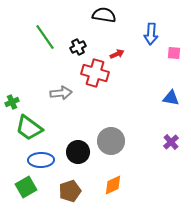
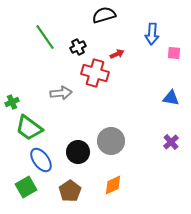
black semicircle: rotated 25 degrees counterclockwise
blue arrow: moved 1 px right
blue ellipse: rotated 55 degrees clockwise
brown pentagon: rotated 15 degrees counterclockwise
